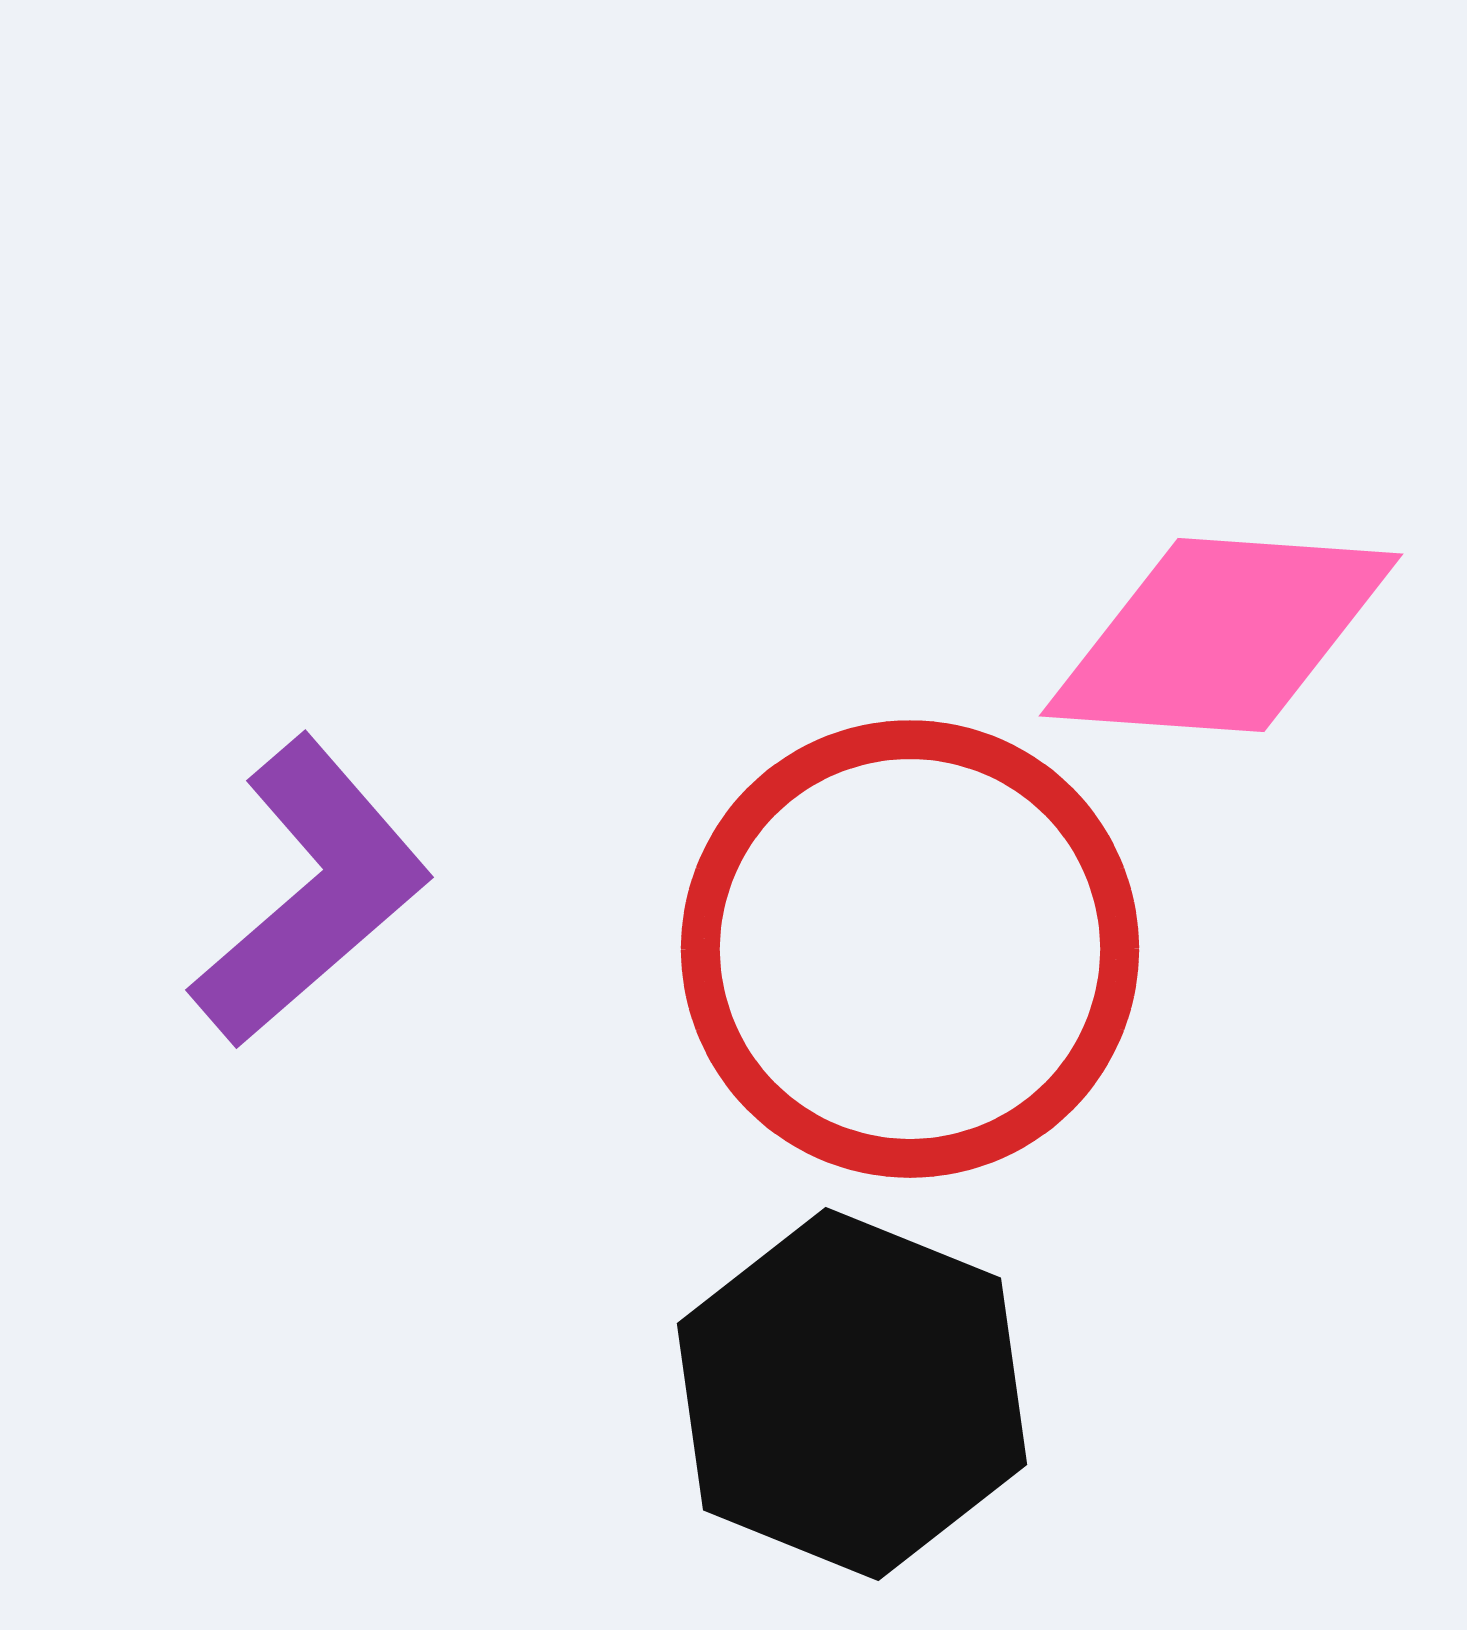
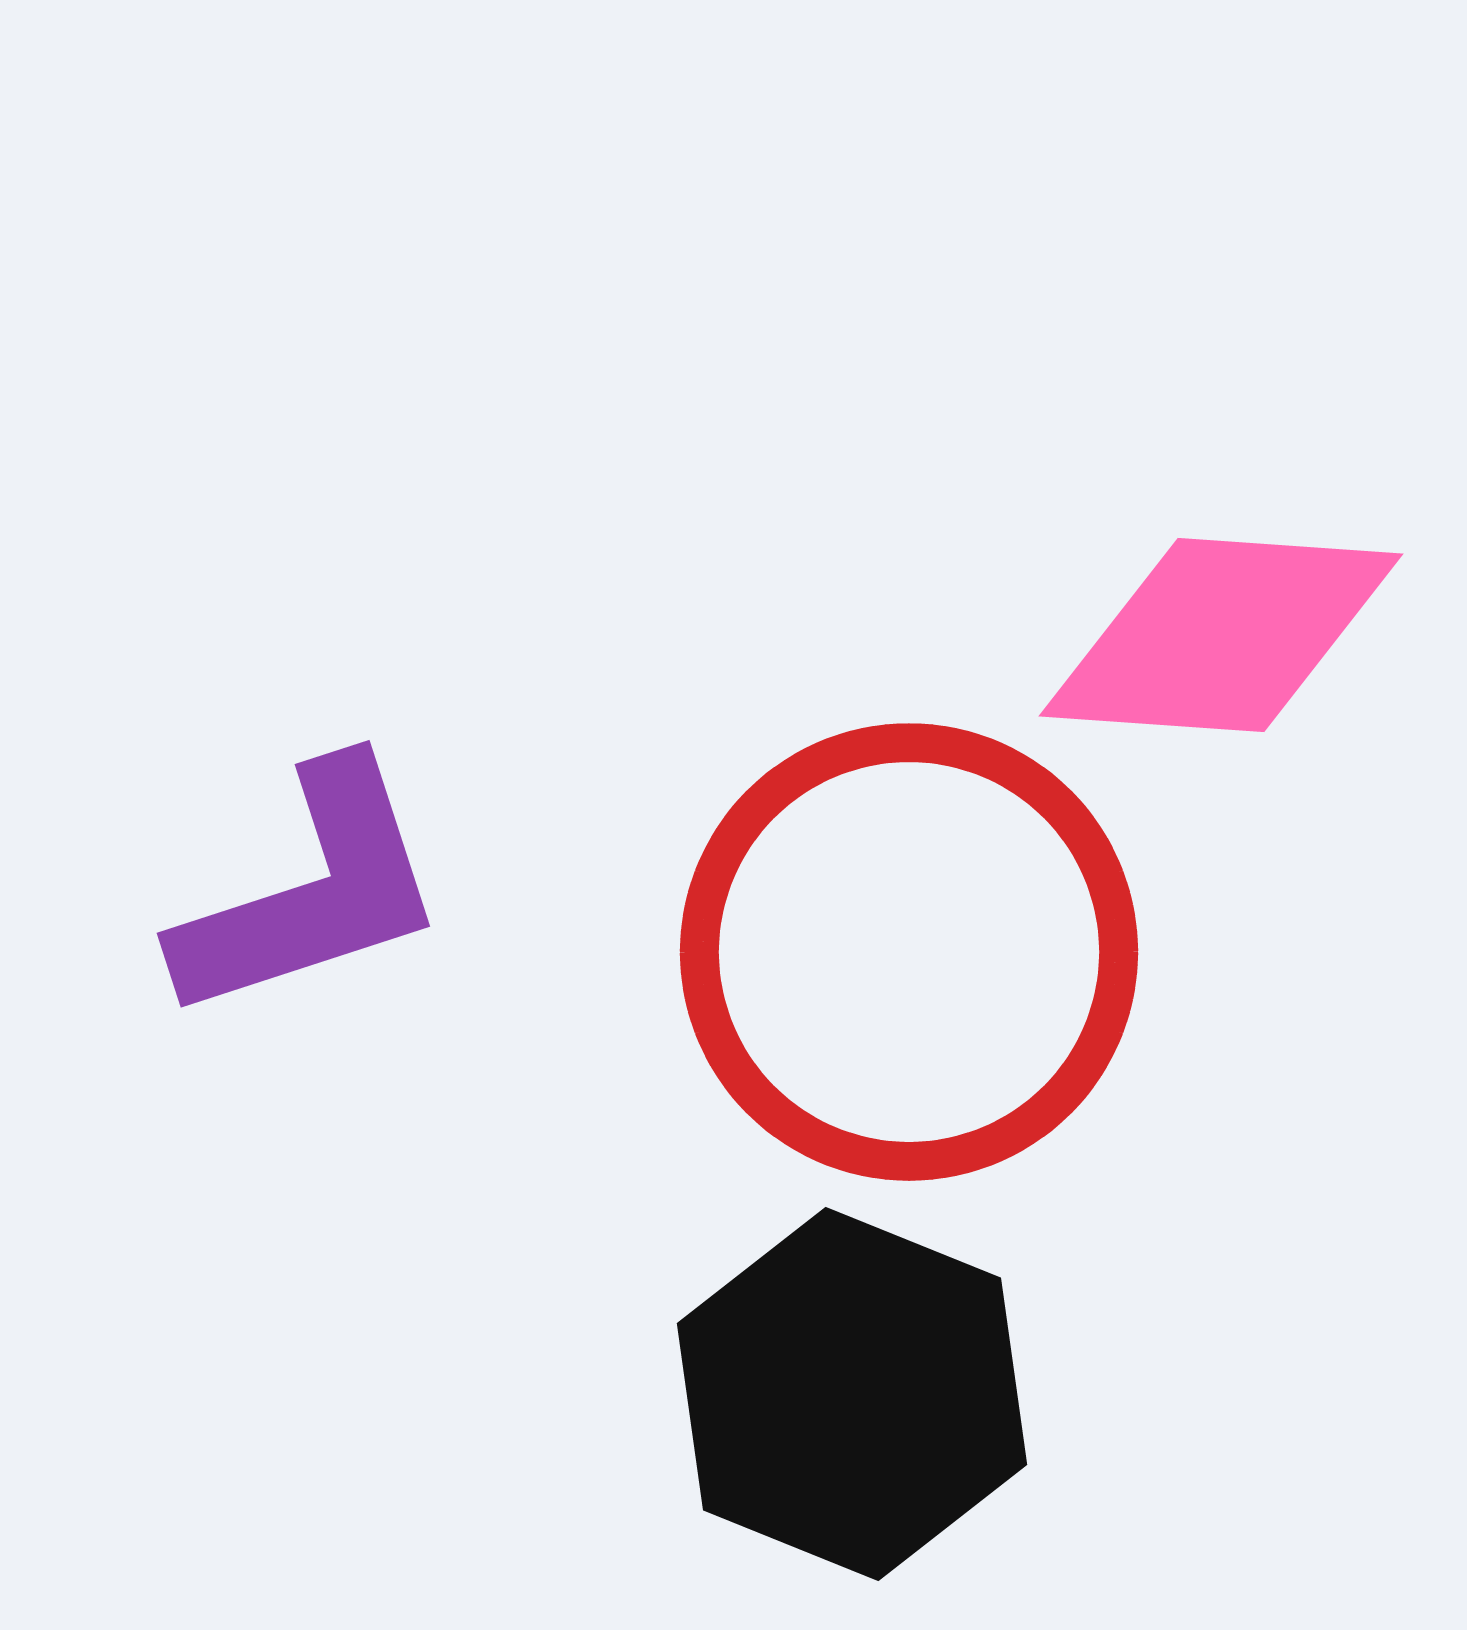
purple L-shape: rotated 23 degrees clockwise
red circle: moved 1 px left, 3 px down
